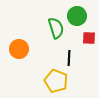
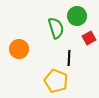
red square: rotated 32 degrees counterclockwise
